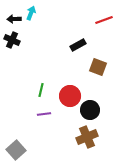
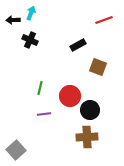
black arrow: moved 1 px left, 1 px down
black cross: moved 18 px right
green line: moved 1 px left, 2 px up
brown cross: rotated 20 degrees clockwise
